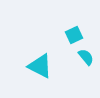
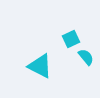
cyan square: moved 3 px left, 4 px down
